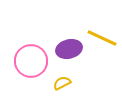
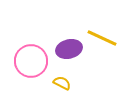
yellow semicircle: rotated 54 degrees clockwise
